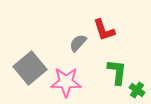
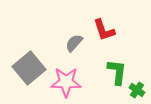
gray semicircle: moved 4 px left
gray square: moved 1 px left
